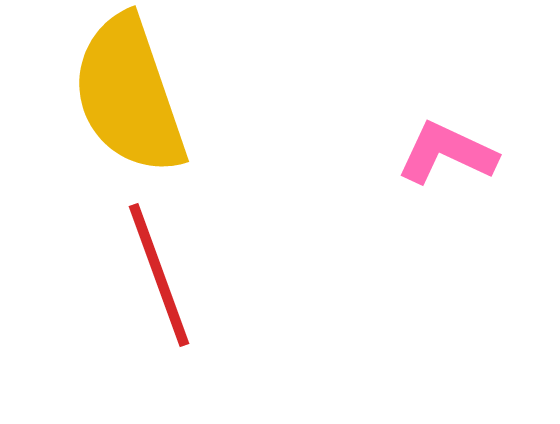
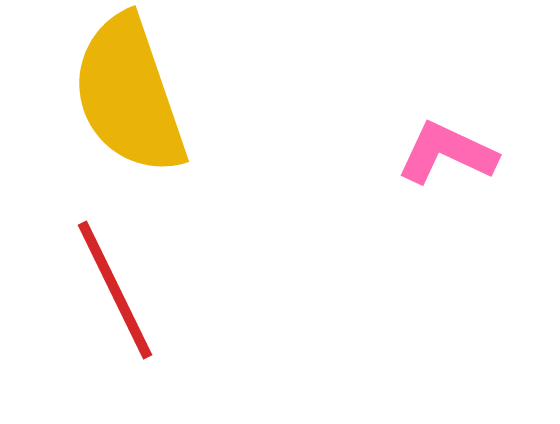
red line: moved 44 px left, 15 px down; rotated 6 degrees counterclockwise
